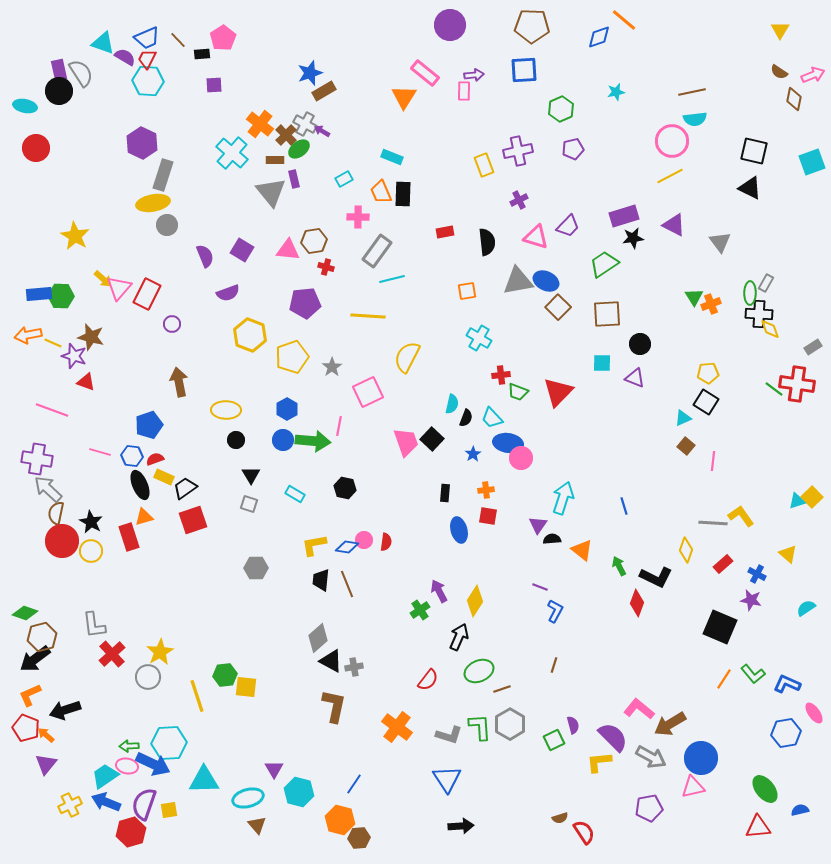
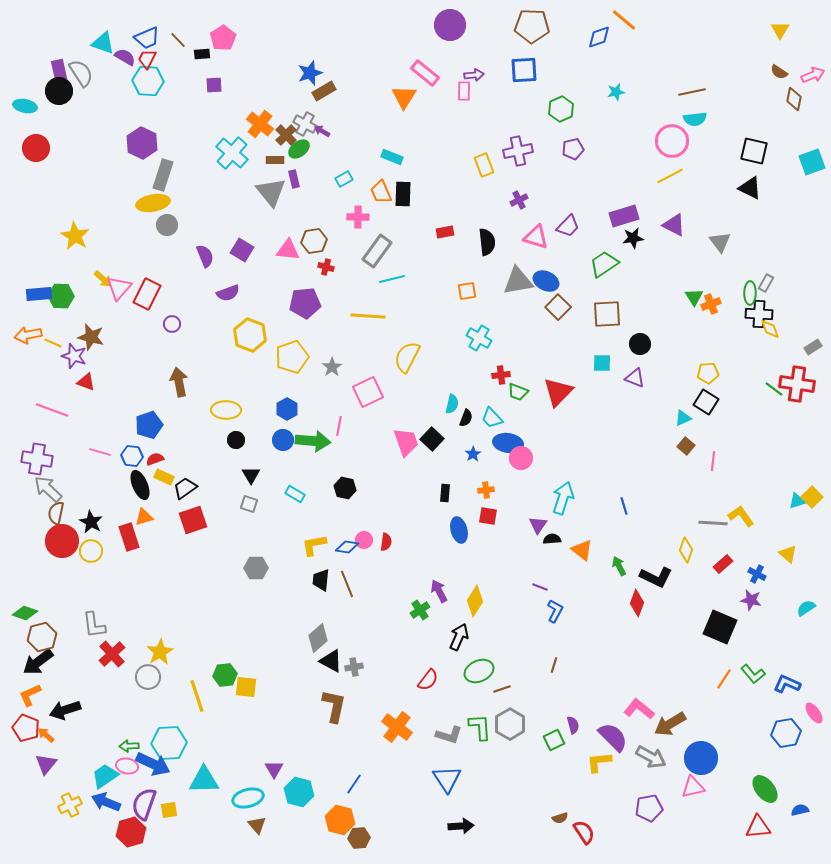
black arrow at (35, 659): moved 3 px right, 3 px down
